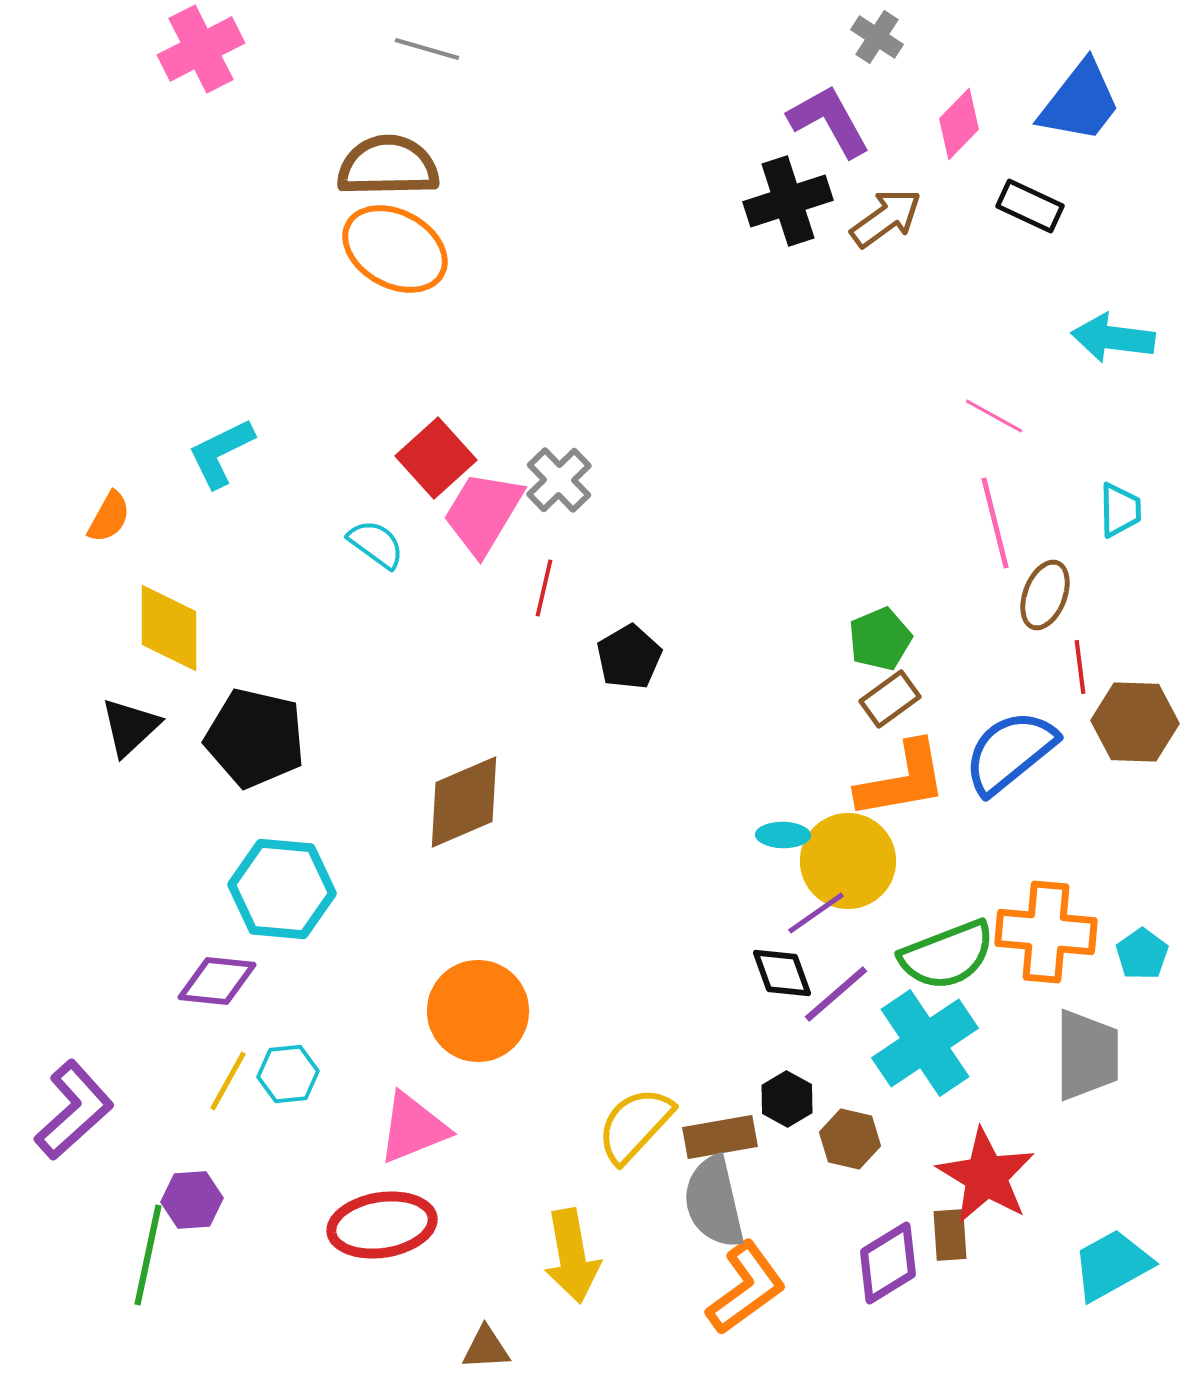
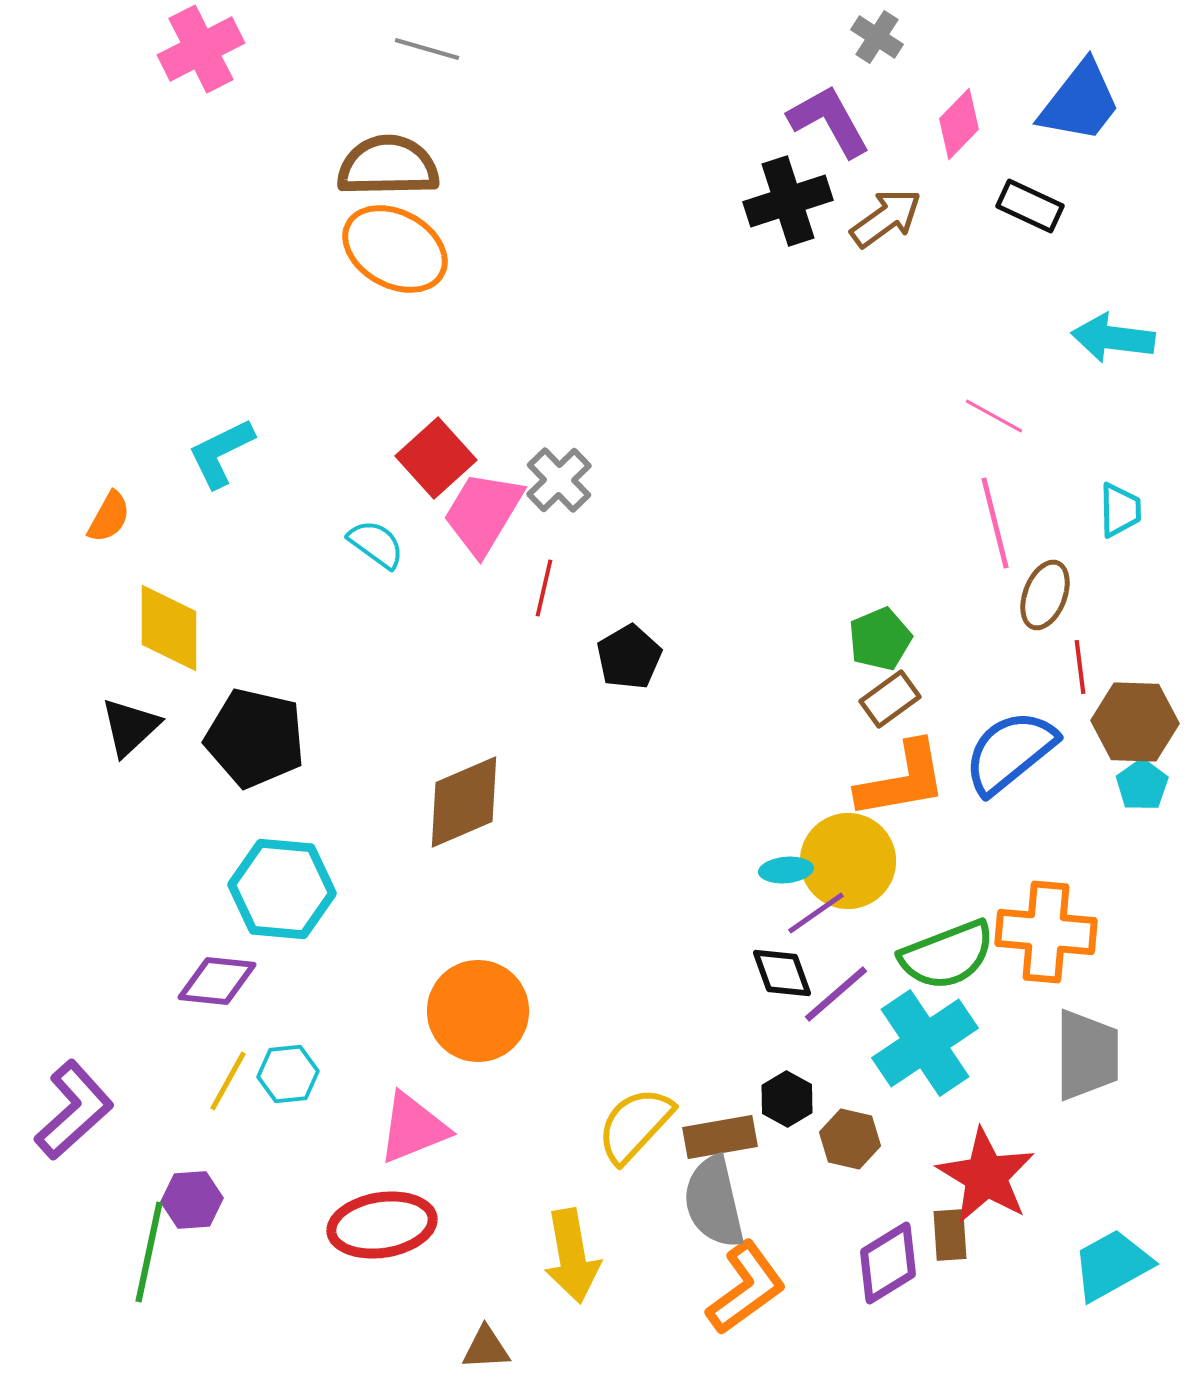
cyan ellipse at (783, 835): moved 3 px right, 35 px down; rotated 6 degrees counterclockwise
cyan pentagon at (1142, 954): moved 169 px up
green line at (148, 1255): moved 1 px right, 3 px up
